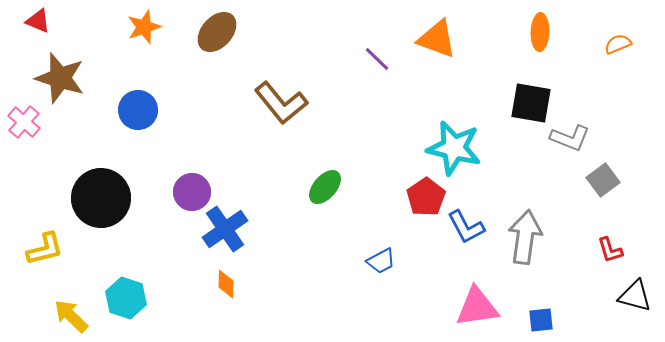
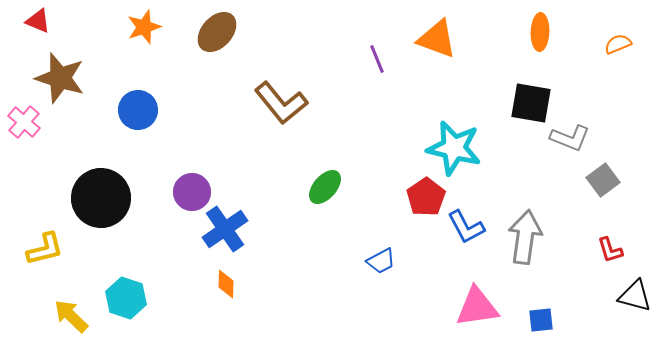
purple line: rotated 24 degrees clockwise
